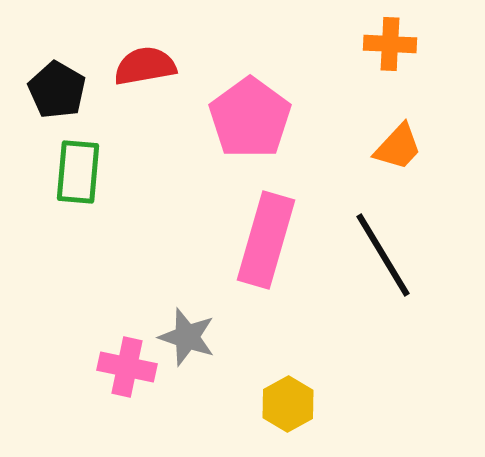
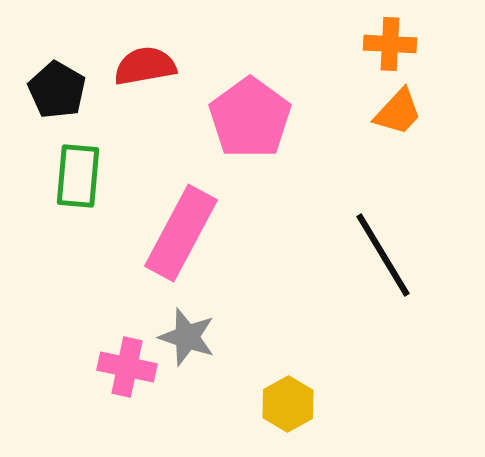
orange trapezoid: moved 35 px up
green rectangle: moved 4 px down
pink rectangle: moved 85 px left, 7 px up; rotated 12 degrees clockwise
